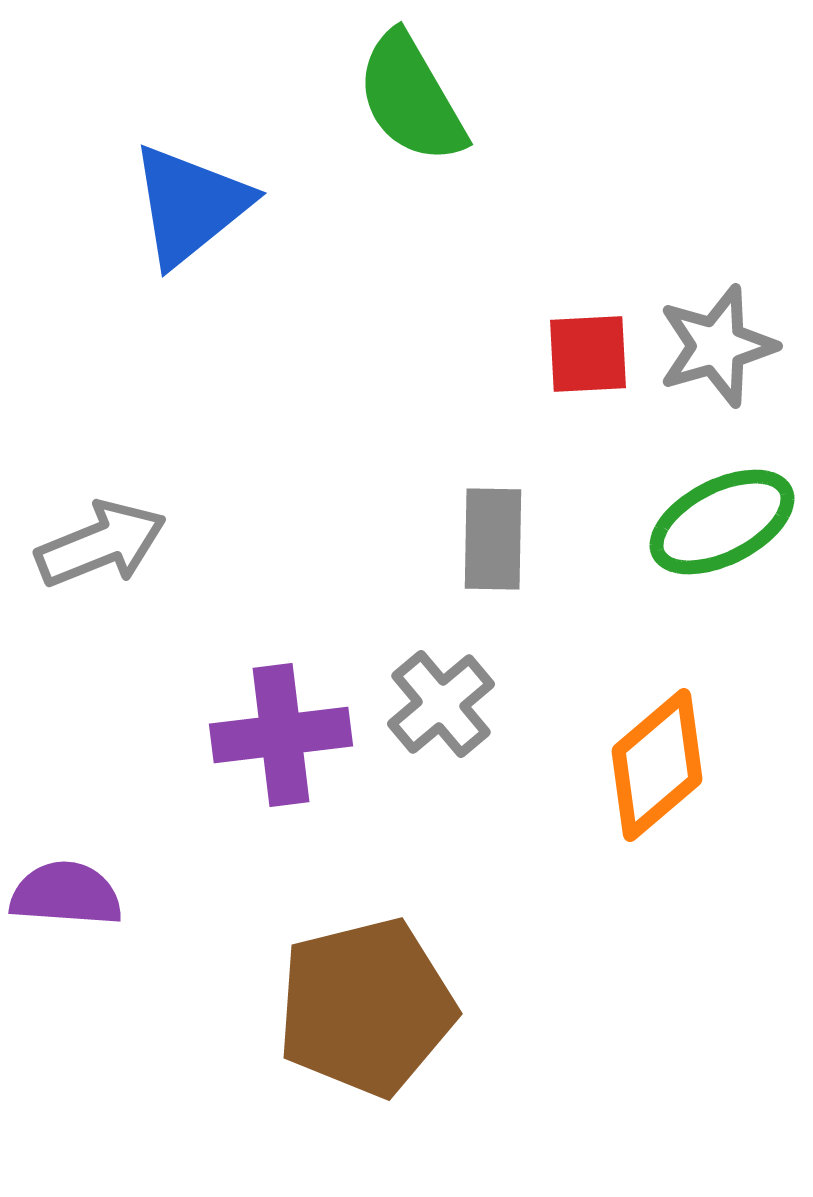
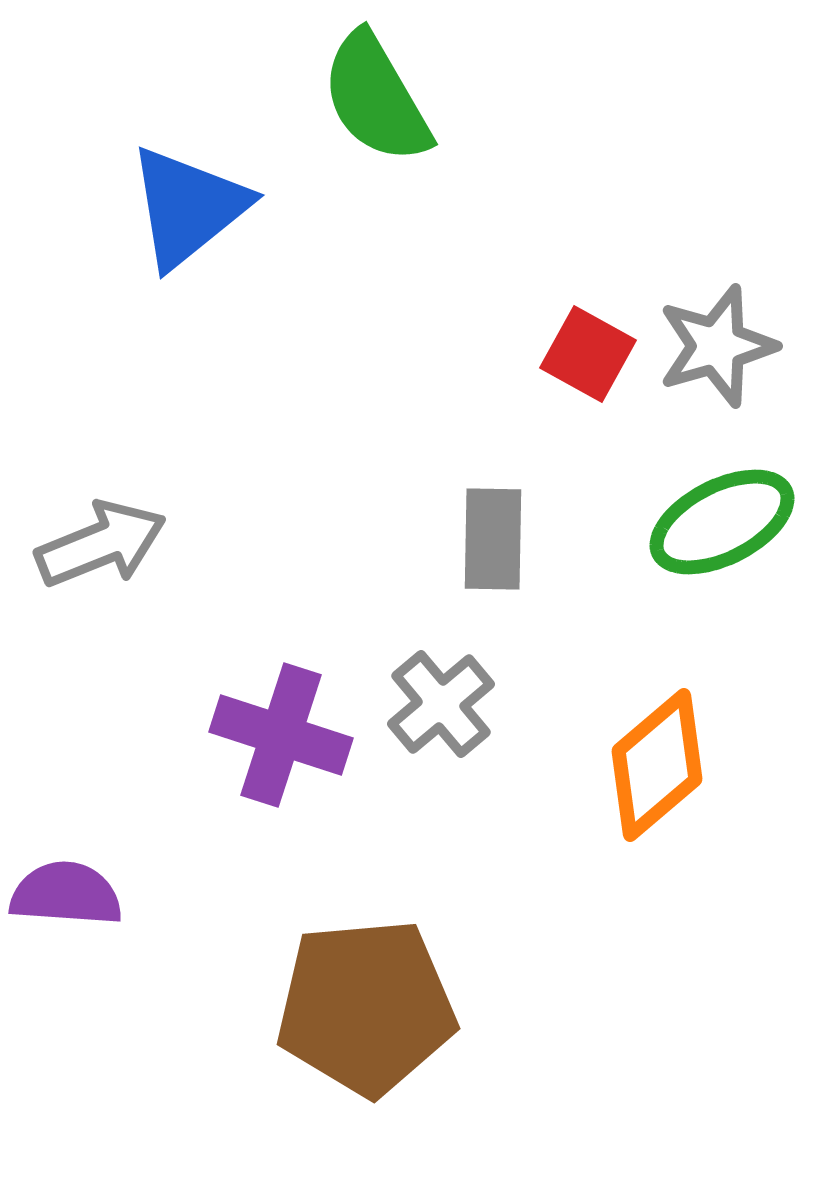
green semicircle: moved 35 px left
blue triangle: moved 2 px left, 2 px down
red square: rotated 32 degrees clockwise
purple cross: rotated 25 degrees clockwise
brown pentagon: rotated 9 degrees clockwise
